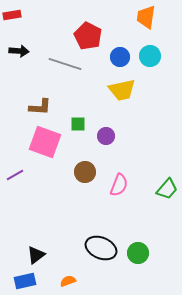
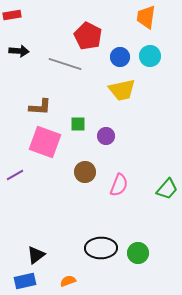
black ellipse: rotated 24 degrees counterclockwise
